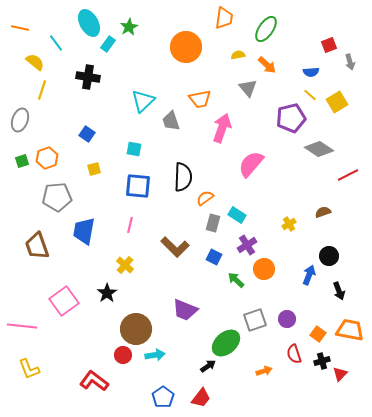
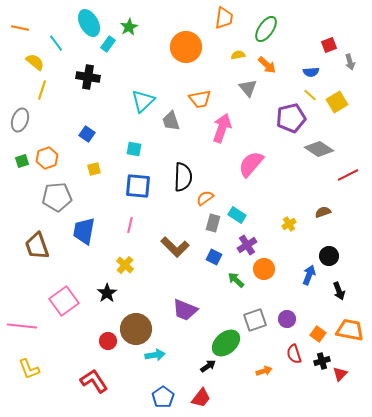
red circle at (123, 355): moved 15 px left, 14 px up
red L-shape at (94, 381): rotated 20 degrees clockwise
